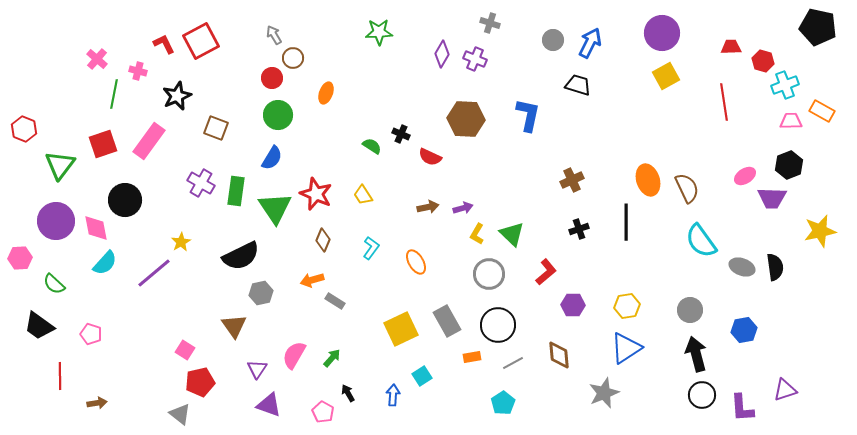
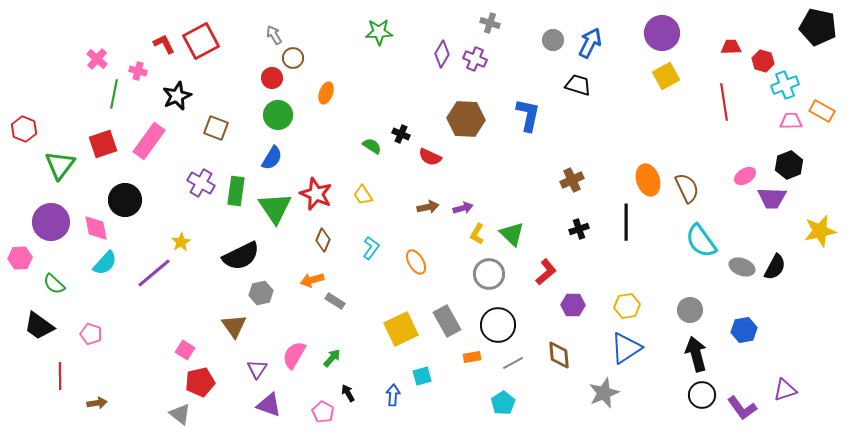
purple circle at (56, 221): moved 5 px left, 1 px down
black semicircle at (775, 267): rotated 36 degrees clockwise
cyan square at (422, 376): rotated 18 degrees clockwise
purple L-shape at (742, 408): rotated 32 degrees counterclockwise
